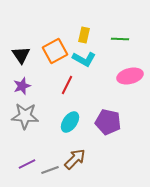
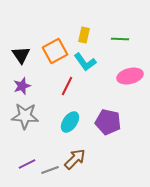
cyan L-shape: moved 1 px right, 3 px down; rotated 25 degrees clockwise
red line: moved 1 px down
